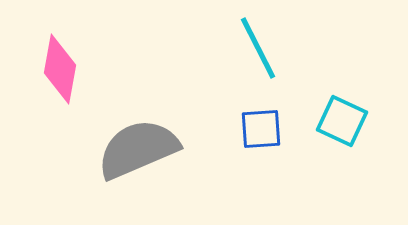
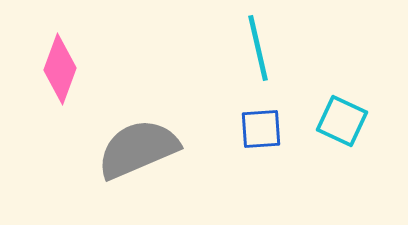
cyan line: rotated 14 degrees clockwise
pink diamond: rotated 10 degrees clockwise
